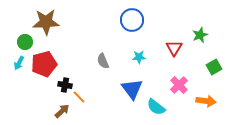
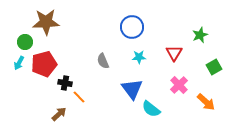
blue circle: moved 7 px down
red triangle: moved 5 px down
black cross: moved 2 px up
orange arrow: moved 1 px down; rotated 36 degrees clockwise
cyan semicircle: moved 5 px left, 2 px down
brown arrow: moved 3 px left, 3 px down
